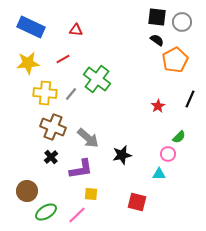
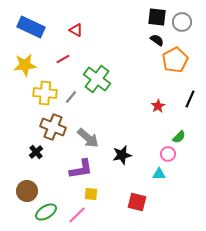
red triangle: rotated 24 degrees clockwise
yellow star: moved 3 px left, 2 px down
gray line: moved 3 px down
black cross: moved 15 px left, 5 px up
